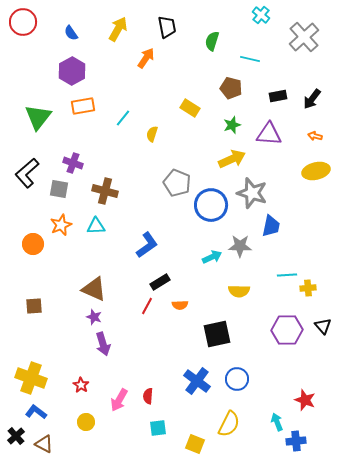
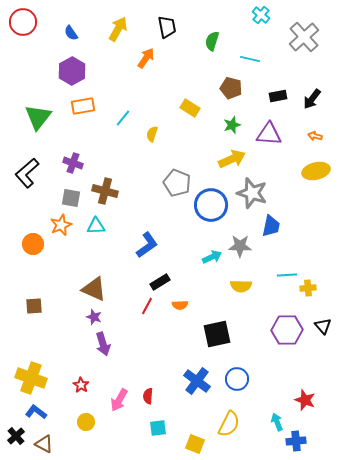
gray square at (59, 189): moved 12 px right, 9 px down
yellow semicircle at (239, 291): moved 2 px right, 5 px up
